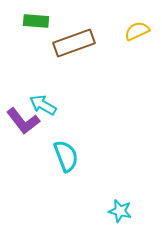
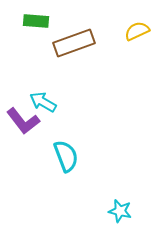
cyan arrow: moved 3 px up
